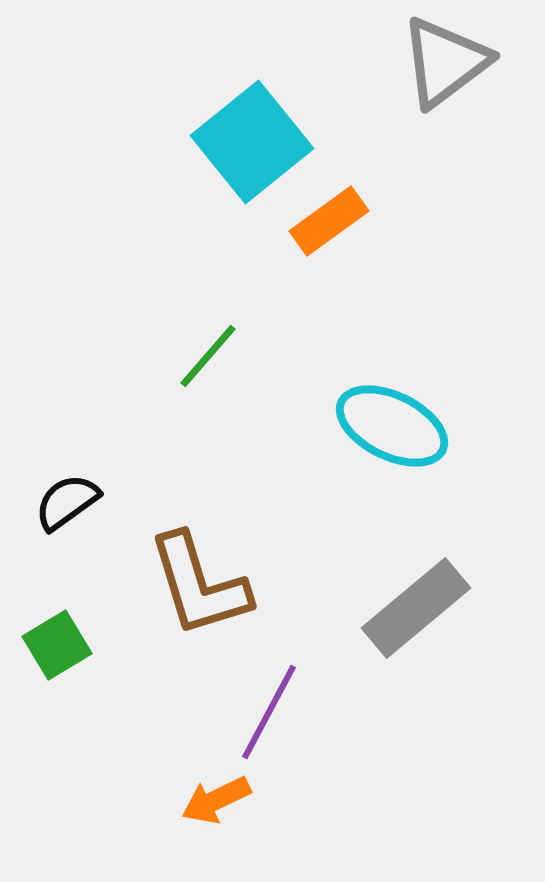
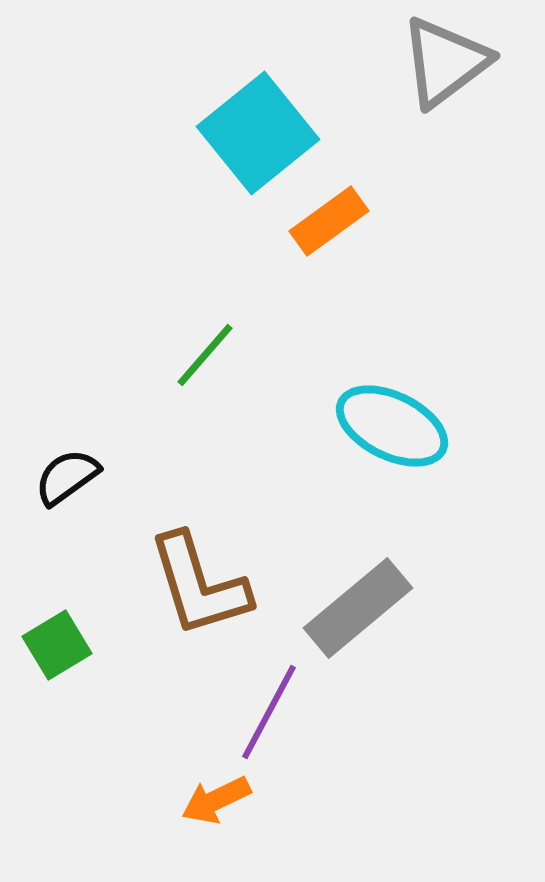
cyan square: moved 6 px right, 9 px up
green line: moved 3 px left, 1 px up
black semicircle: moved 25 px up
gray rectangle: moved 58 px left
